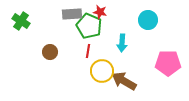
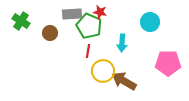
cyan circle: moved 2 px right, 2 px down
brown circle: moved 19 px up
yellow circle: moved 1 px right
